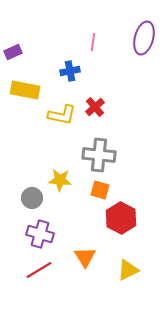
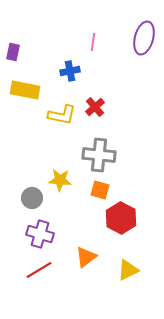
purple rectangle: rotated 54 degrees counterclockwise
orange triangle: moved 1 px right; rotated 25 degrees clockwise
